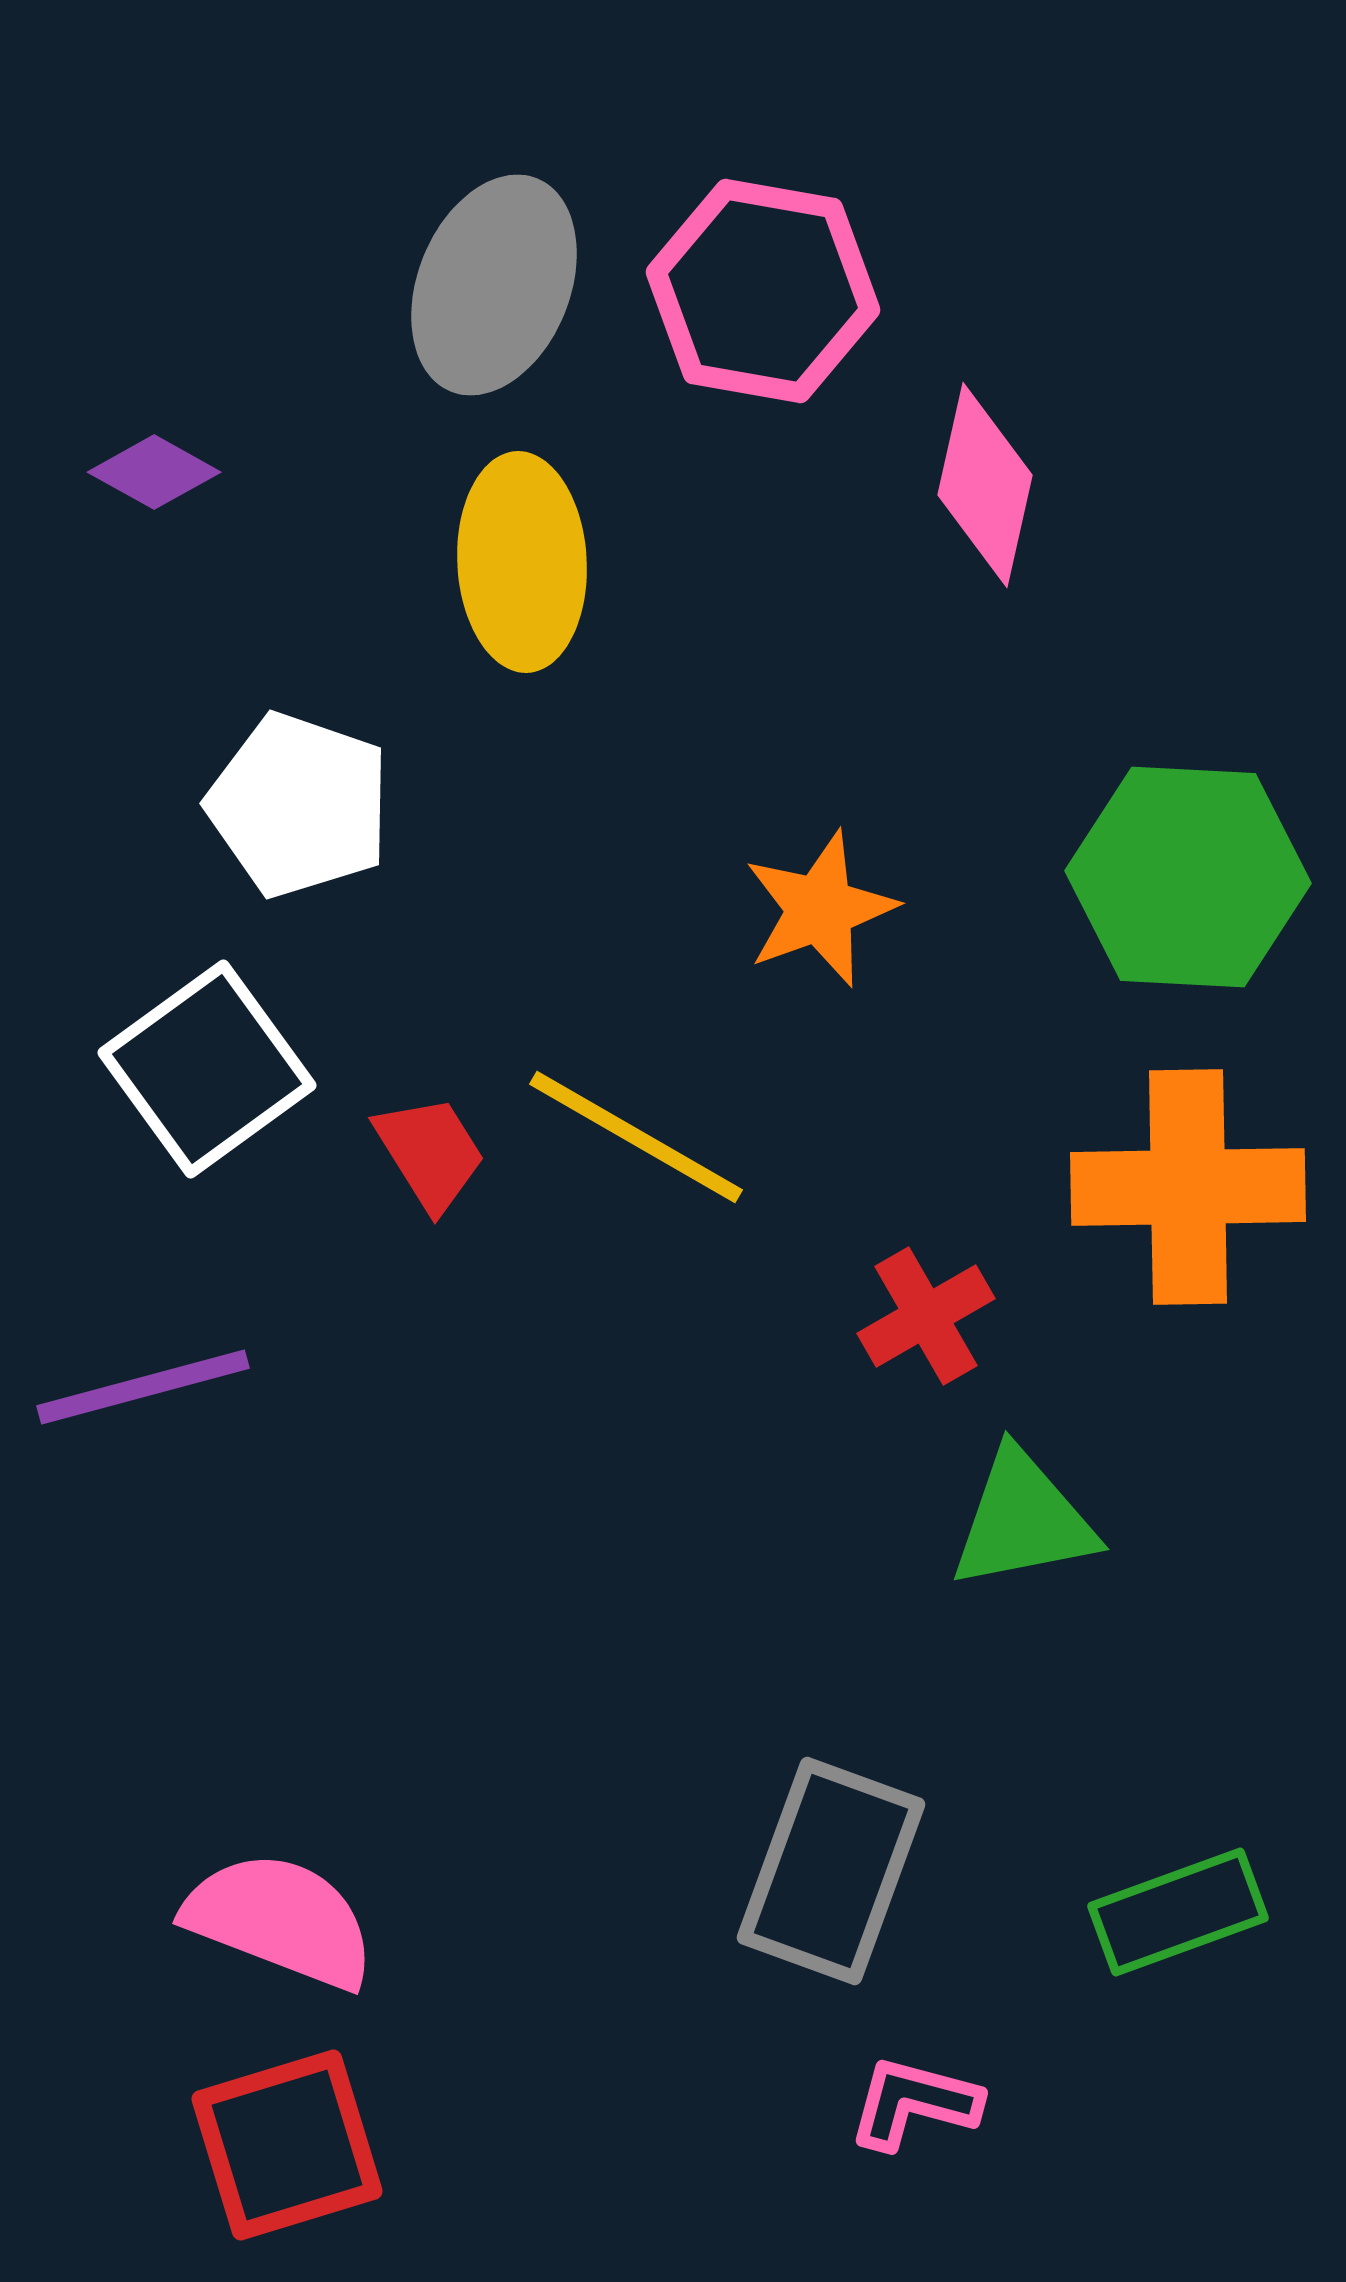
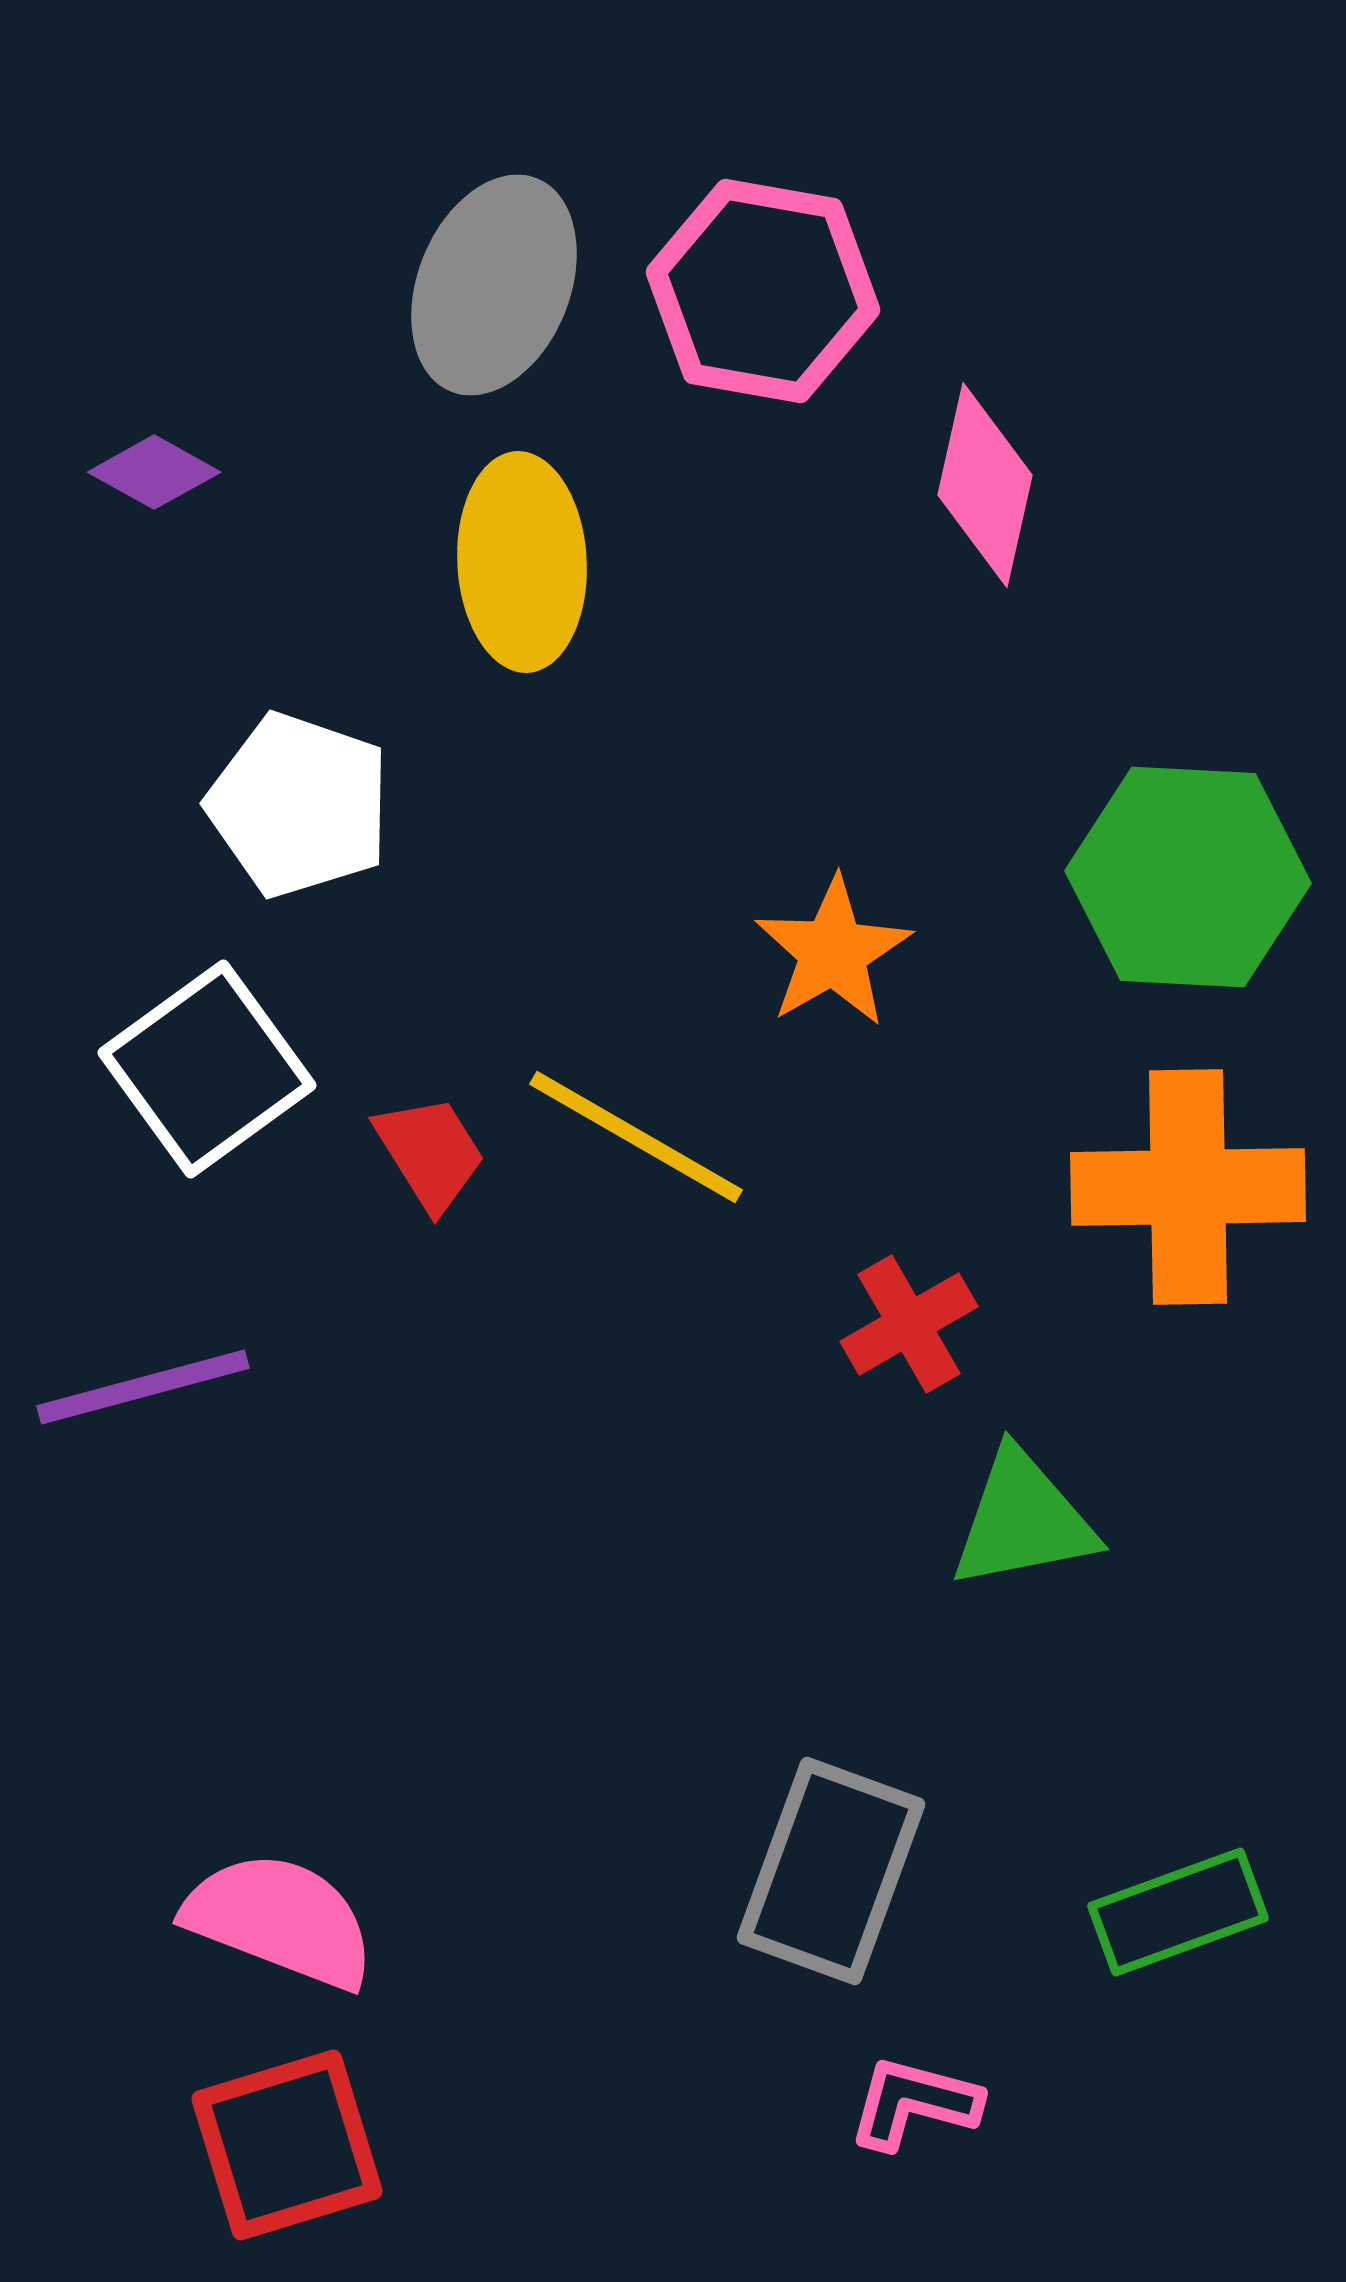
orange star: moved 13 px right, 43 px down; rotated 10 degrees counterclockwise
red cross: moved 17 px left, 8 px down
